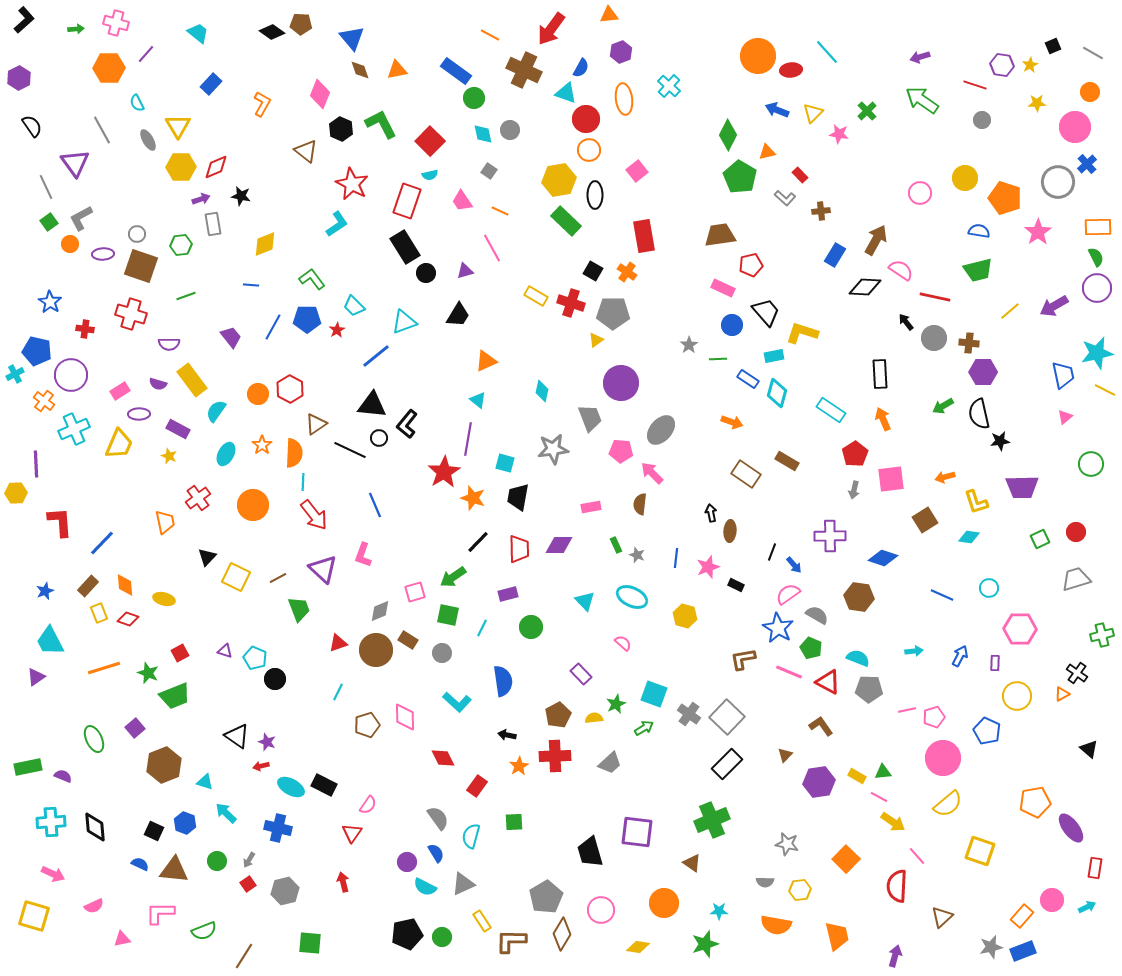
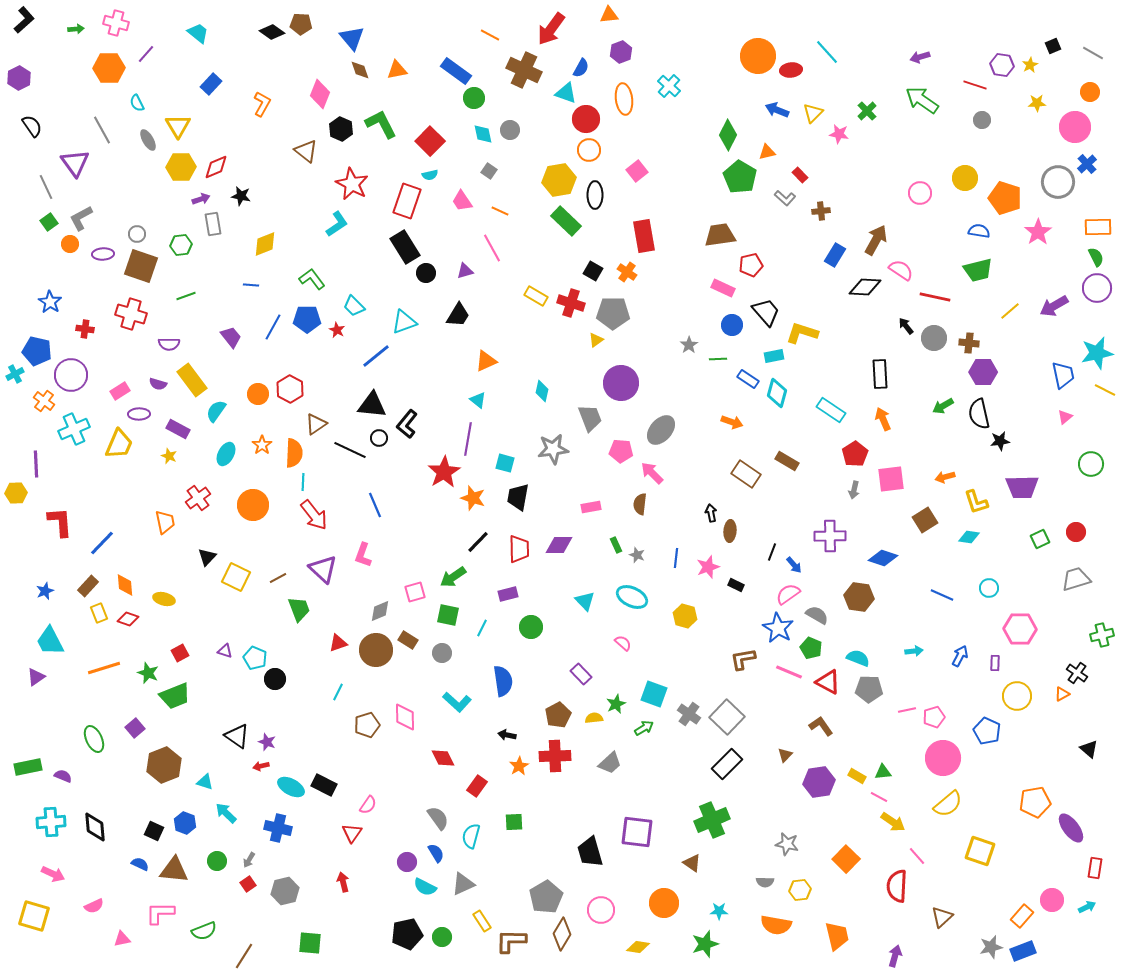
black arrow at (906, 322): moved 4 px down
red star at (337, 330): rotated 14 degrees counterclockwise
